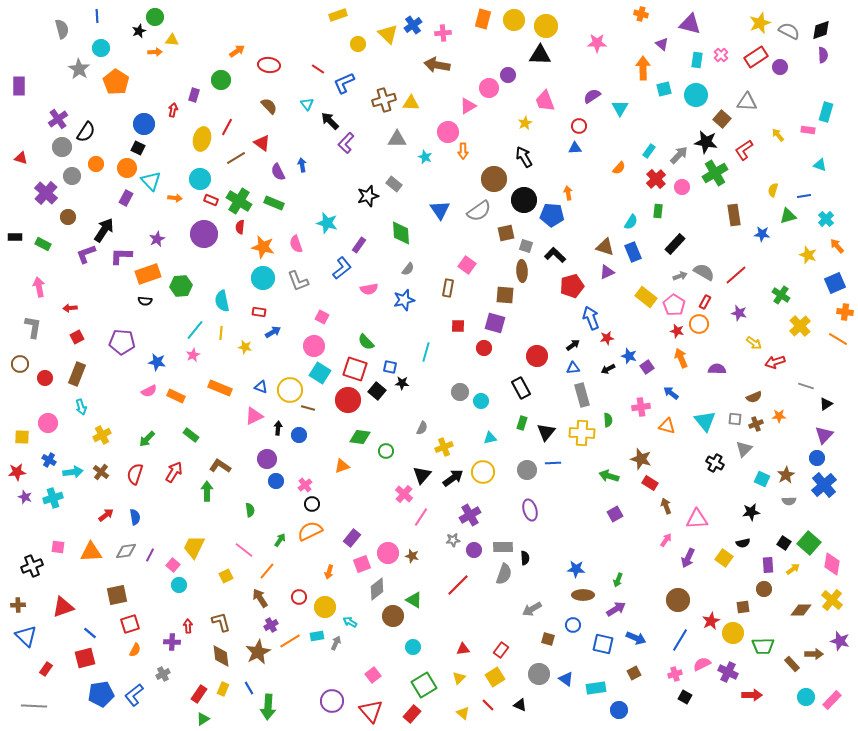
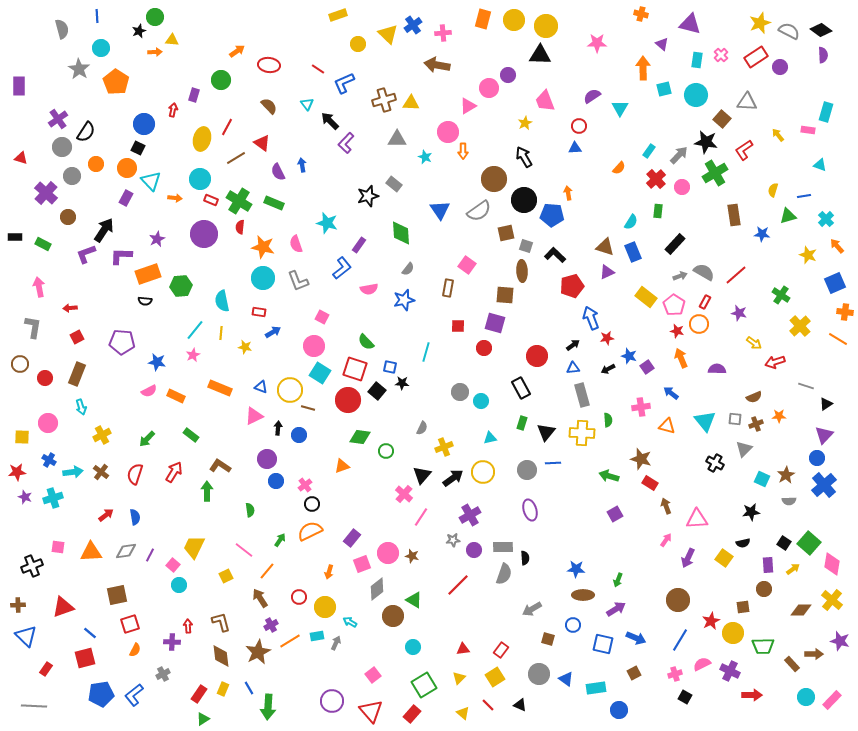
black diamond at (821, 30): rotated 55 degrees clockwise
purple cross at (728, 672): moved 2 px right, 1 px up
